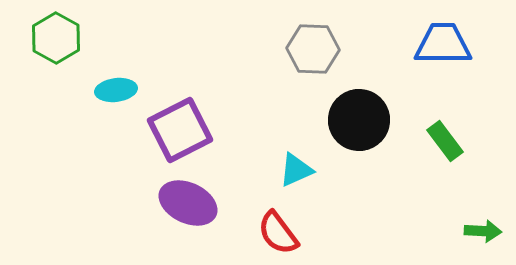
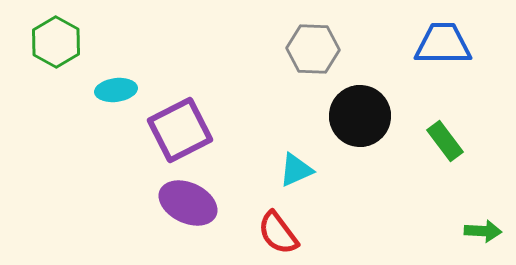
green hexagon: moved 4 px down
black circle: moved 1 px right, 4 px up
